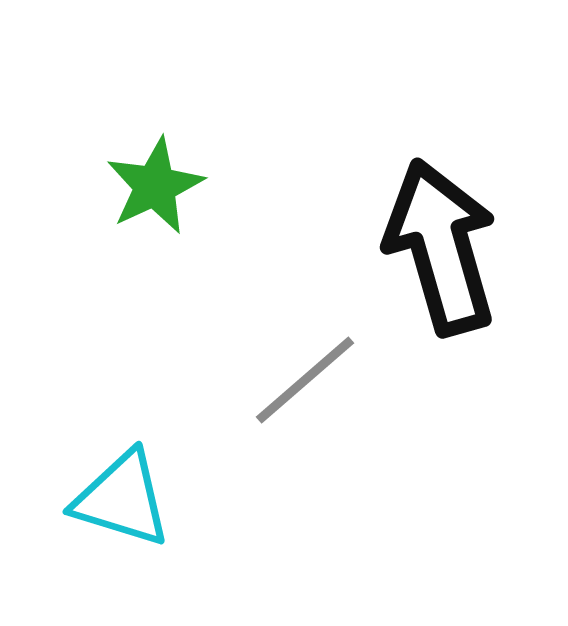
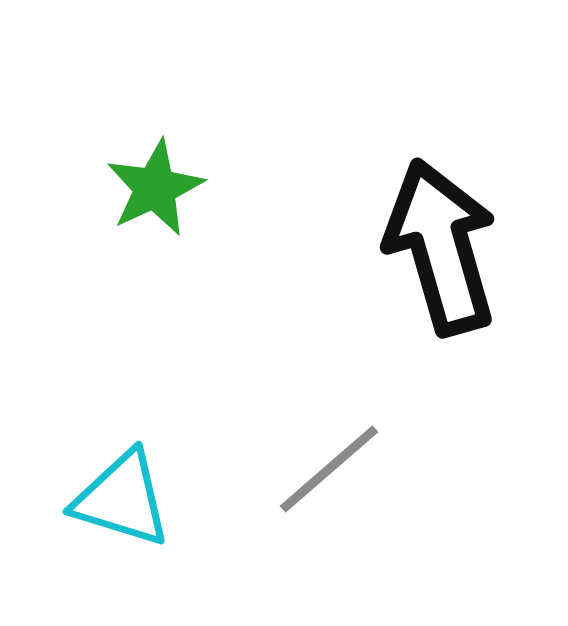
green star: moved 2 px down
gray line: moved 24 px right, 89 px down
